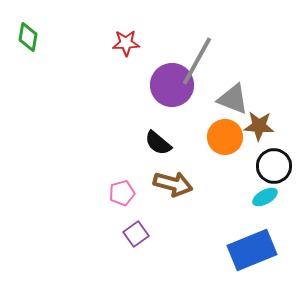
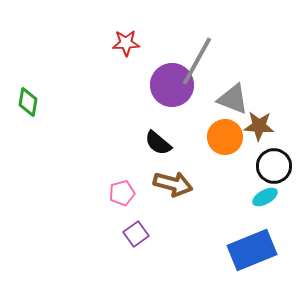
green diamond: moved 65 px down
